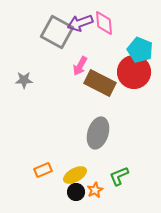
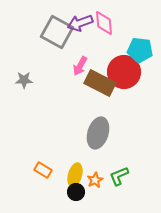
cyan pentagon: rotated 15 degrees counterclockwise
red circle: moved 10 px left
orange rectangle: rotated 54 degrees clockwise
yellow ellipse: rotated 45 degrees counterclockwise
orange star: moved 10 px up
